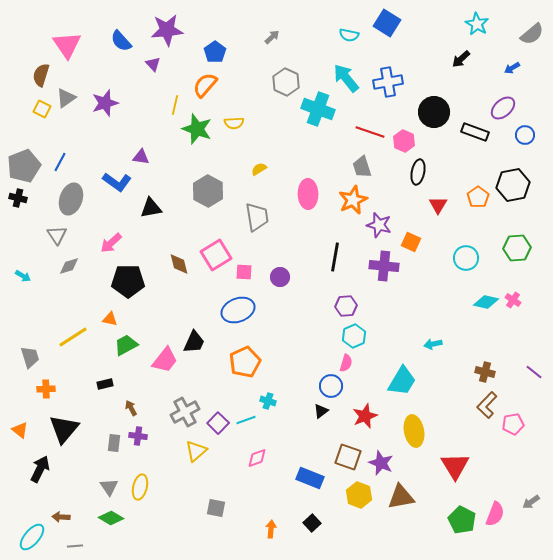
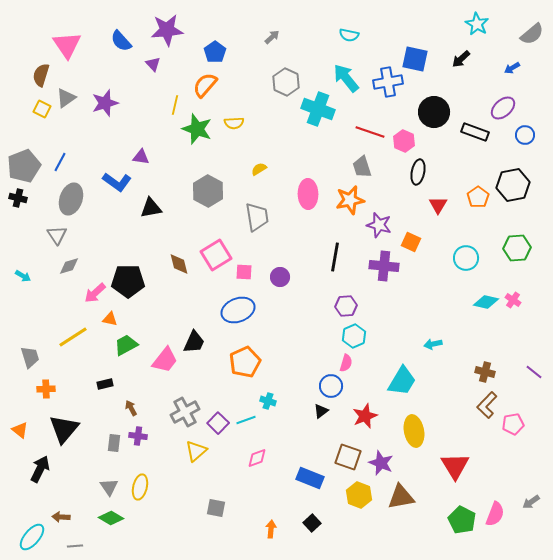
blue square at (387, 23): moved 28 px right, 36 px down; rotated 20 degrees counterclockwise
orange star at (353, 200): moved 3 px left; rotated 12 degrees clockwise
pink arrow at (111, 243): moved 16 px left, 50 px down
